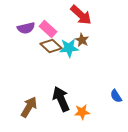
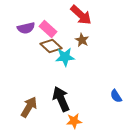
cyan star: moved 4 px left, 9 px down
orange star: moved 8 px left, 9 px down
